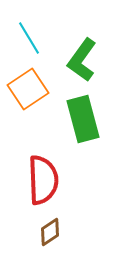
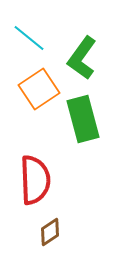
cyan line: rotated 20 degrees counterclockwise
green L-shape: moved 2 px up
orange square: moved 11 px right
red semicircle: moved 8 px left
